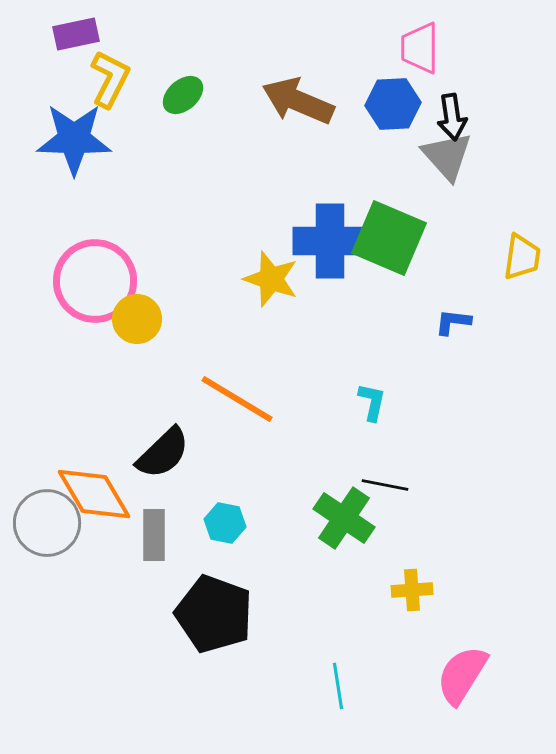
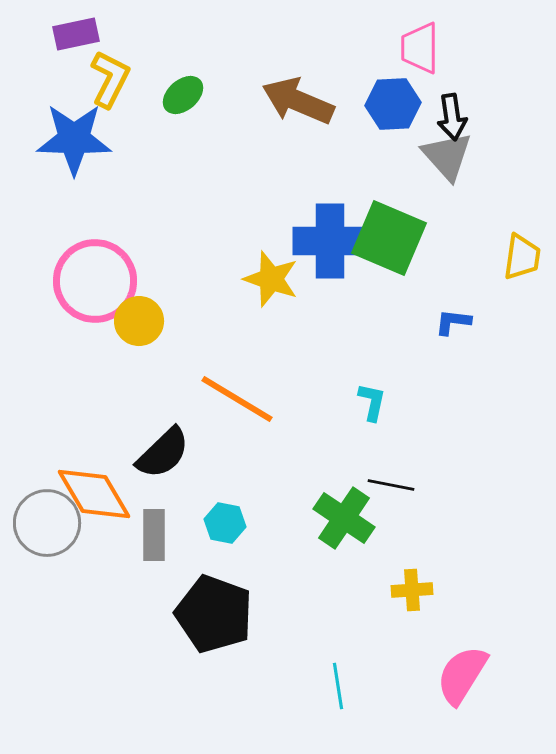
yellow circle: moved 2 px right, 2 px down
black line: moved 6 px right
